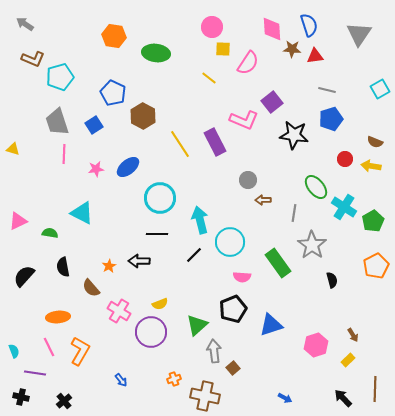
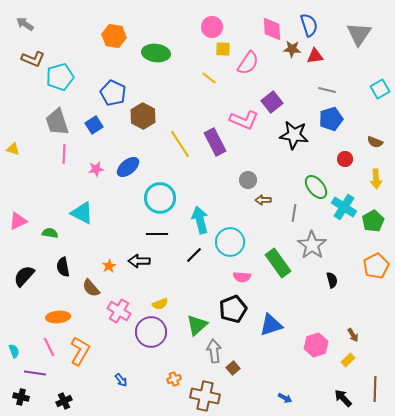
yellow arrow at (371, 166): moved 5 px right, 13 px down; rotated 102 degrees counterclockwise
black cross at (64, 401): rotated 14 degrees clockwise
